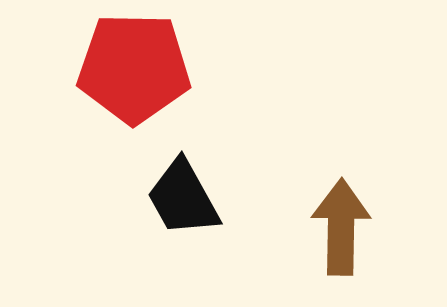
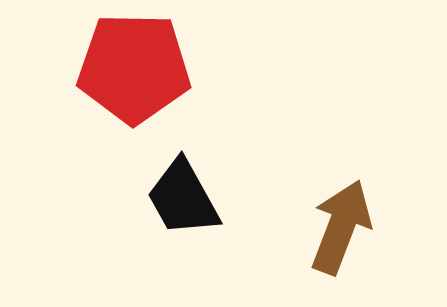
brown arrow: rotated 20 degrees clockwise
